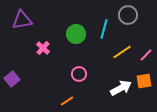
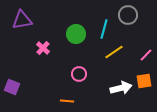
yellow line: moved 8 px left
purple square: moved 8 px down; rotated 28 degrees counterclockwise
white arrow: rotated 15 degrees clockwise
orange line: rotated 40 degrees clockwise
